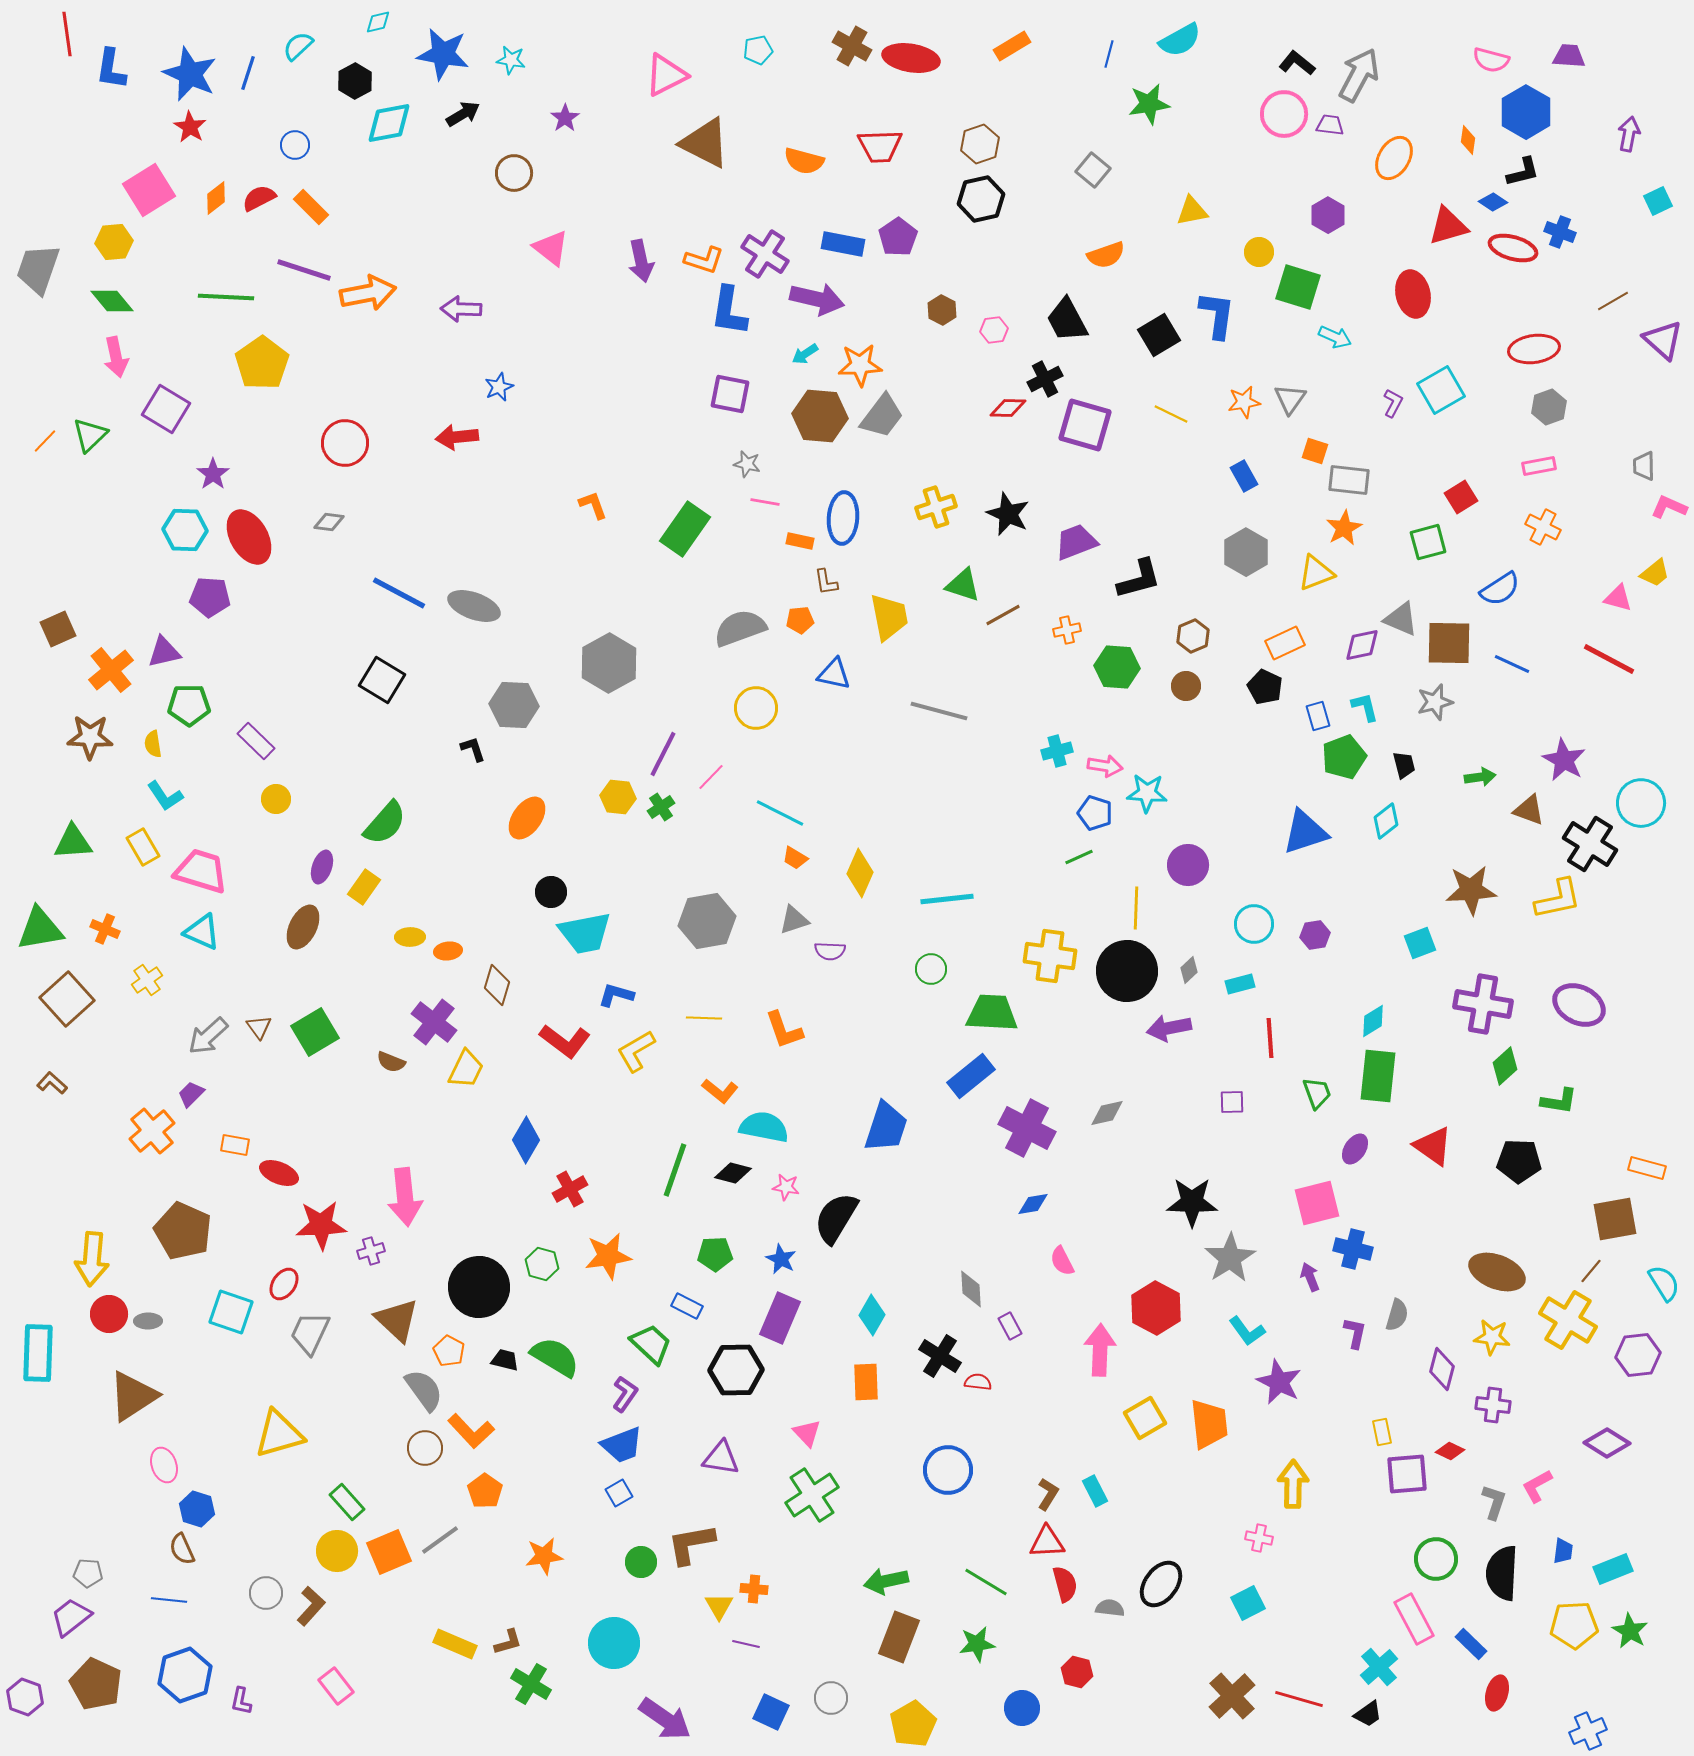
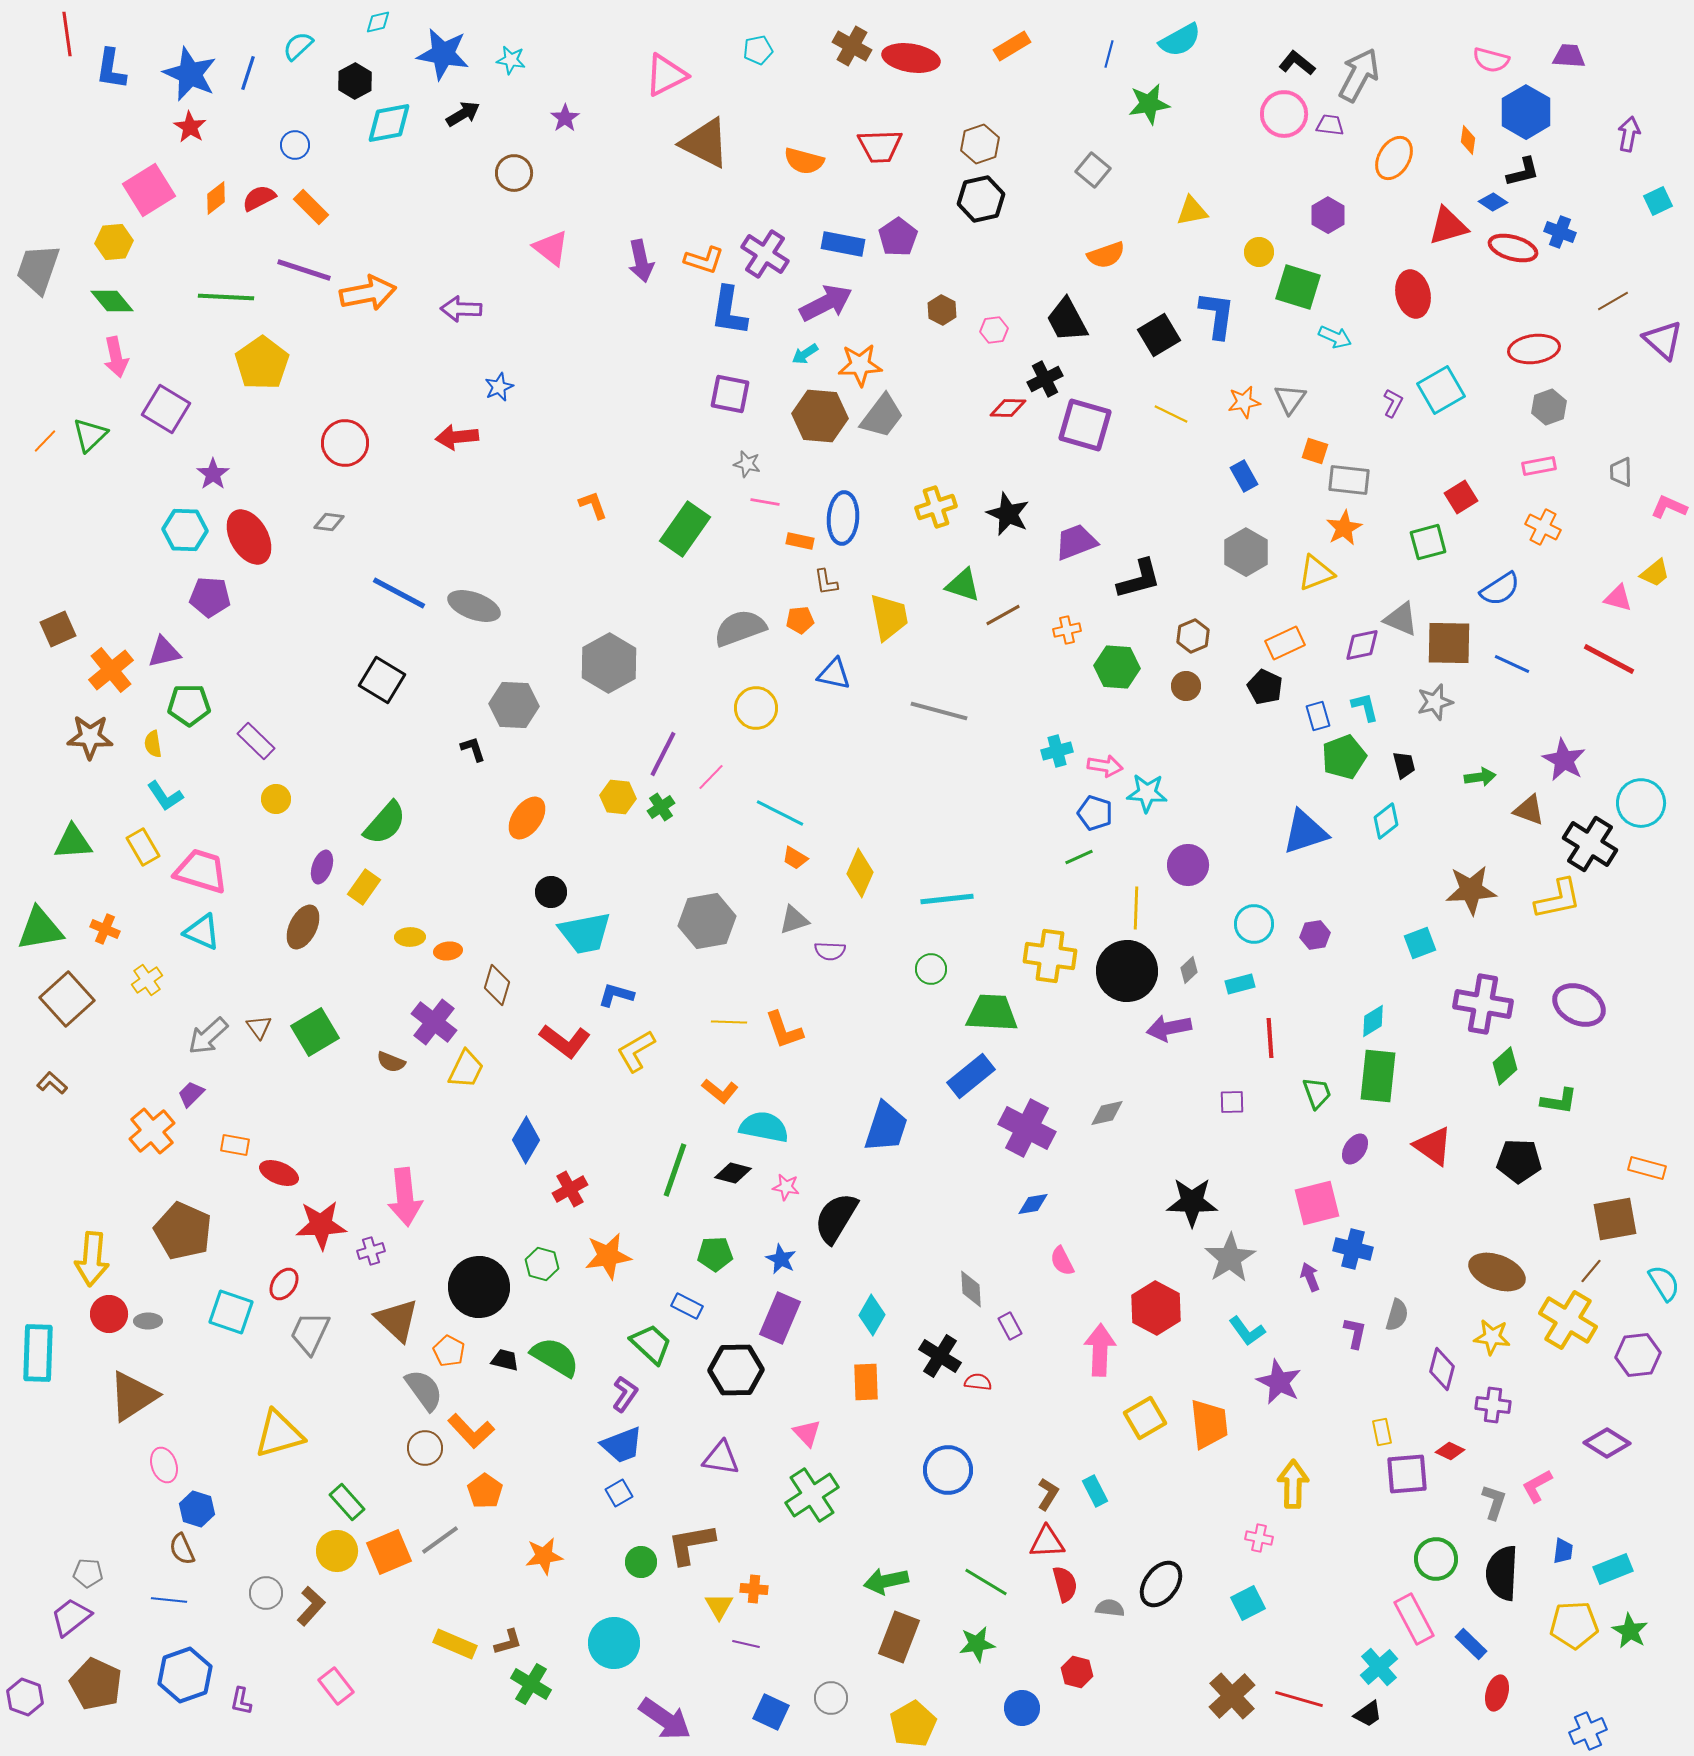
purple arrow at (817, 299): moved 9 px right, 4 px down; rotated 40 degrees counterclockwise
gray trapezoid at (1644, 466): moved 23 px left, 6 px down
yellow line at (704, 1018): moved 25 px right, 4 px down
